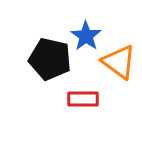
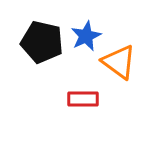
blue star: rotated 12 degrees clockwise
black pentagon: moved 8 px left, 17 px up
